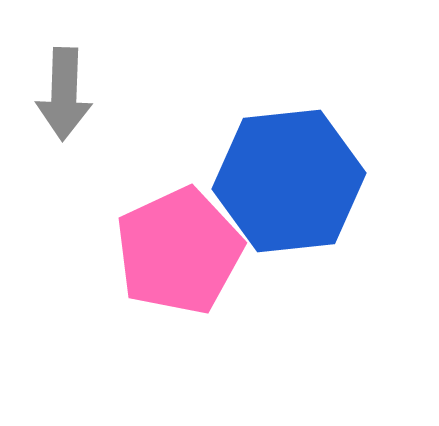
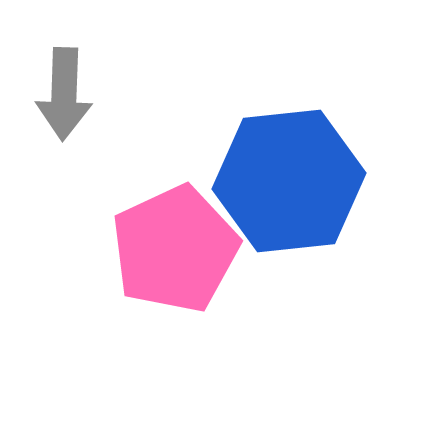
pink pentagon: moved 4 px left, 2 px up
